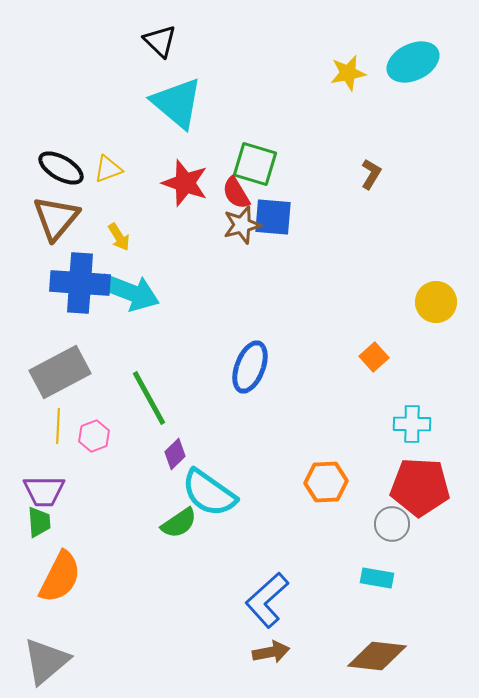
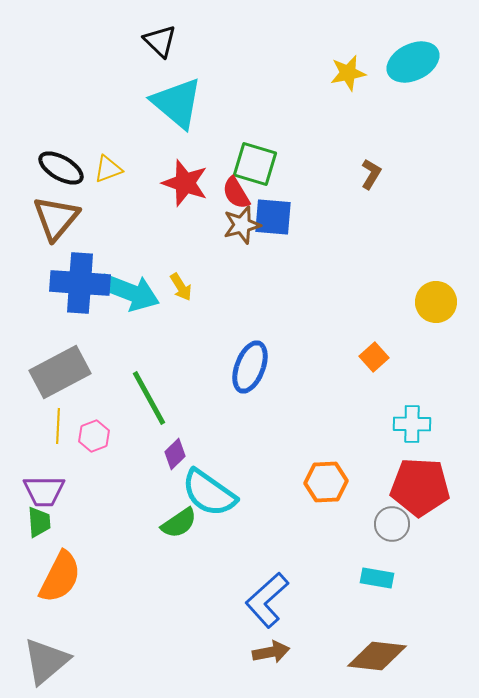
yellow arrow: moved 62 px right, 50 px down
